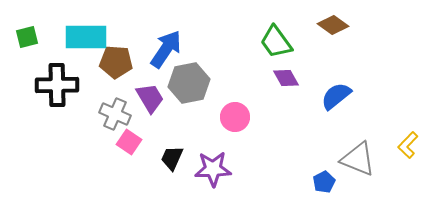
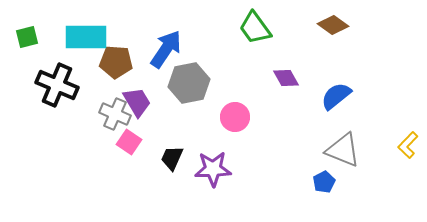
green trapezoid: moved 21 px left, 14 px up
black cross: rotated 24 degrees clockwise
purple trapezoid: moved 13 px left, 4 px down
gray triangle: moved 15 px left, 9 px up
